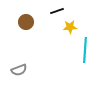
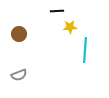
black line: rotated 16 degrees clockwise
brown circle: moved 7 px left, 12 px down
gray semicircle: moved 5 px down
